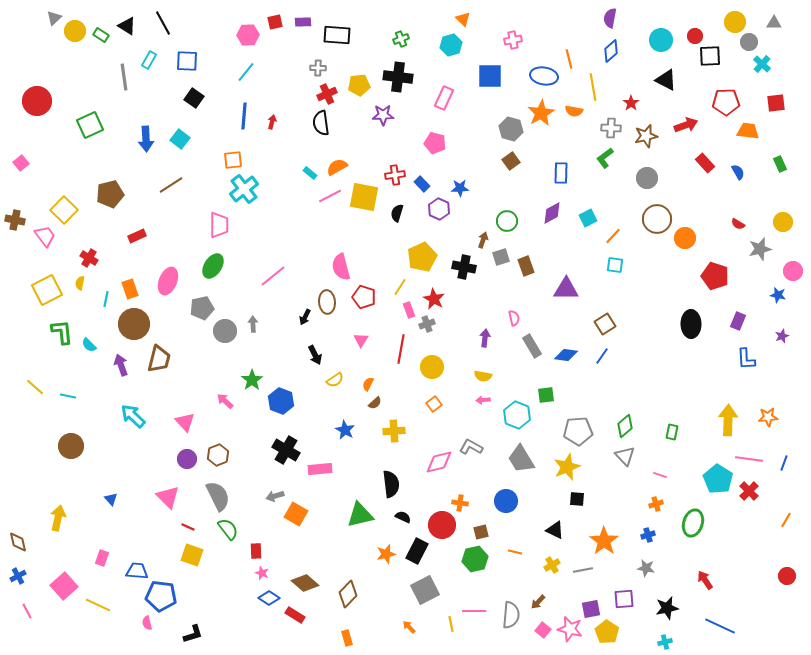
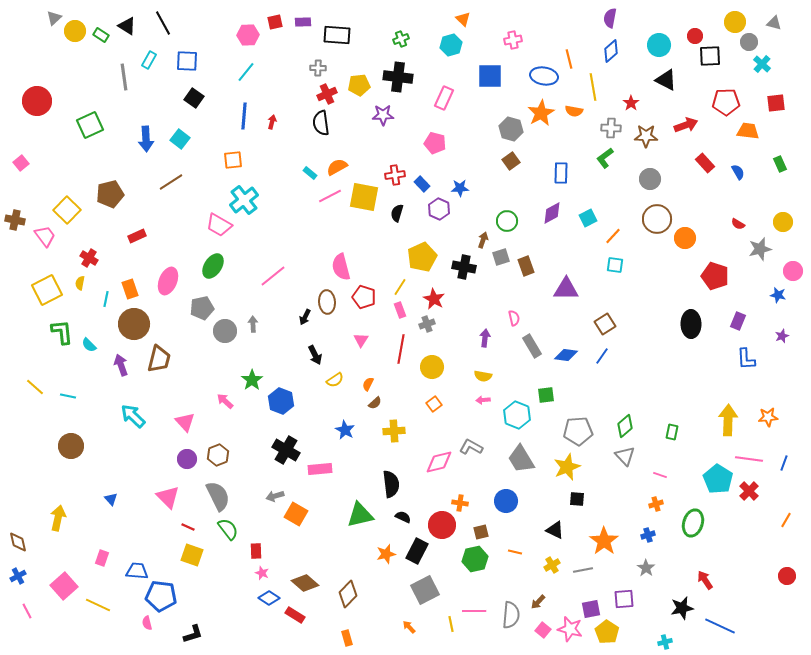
gray triangle at (774, 23): rotated 14 degrees clockwise
cyan circle at (661, 40): moved 2 px left, 5 px down
brown star at (646, 136): rotated 15 degrees clockwise
gray circle at (647, 178): moved 3 px right, 1 px down
brown line at (171, 185): moved 3 px up
cyan cross at (244, 189): moved 11 px down
yellow square at (64, 210): moved 3 px right
pink trapezoid at (219, 225): rotated 120 degrees clockwise
pink rectangle at (409, 310): moved 9 px left
gray star at (646, 568): rotated 24 degrees clockwise
black star at (667, 608): moved 15 px right
